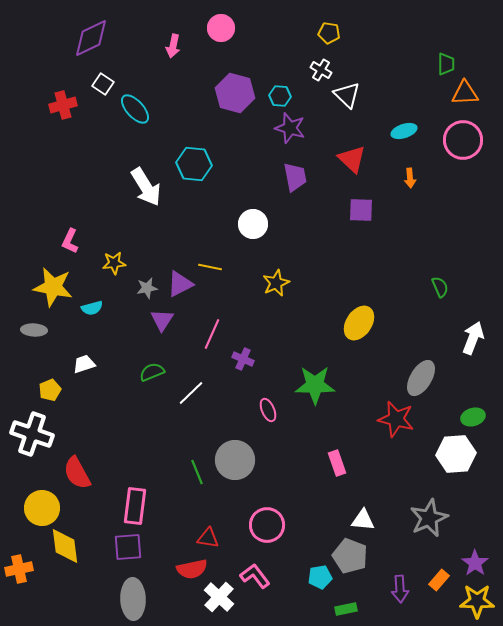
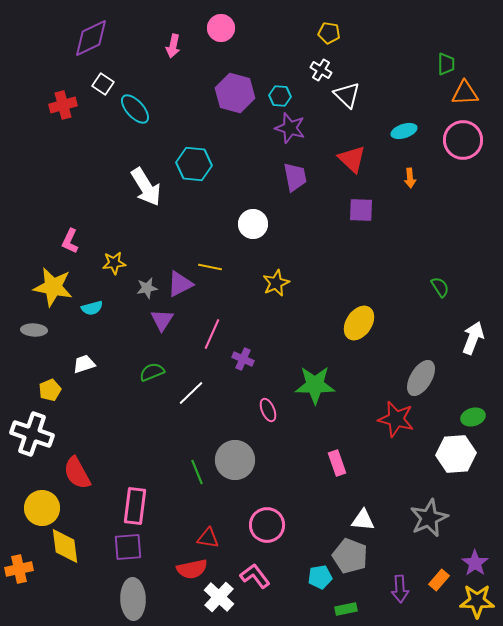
green semicircle at (440, 287): rotated 10 degrees counterclockwise
